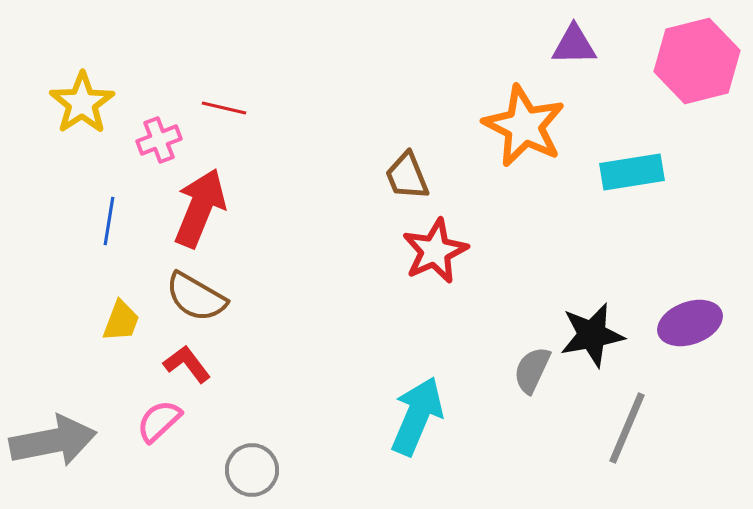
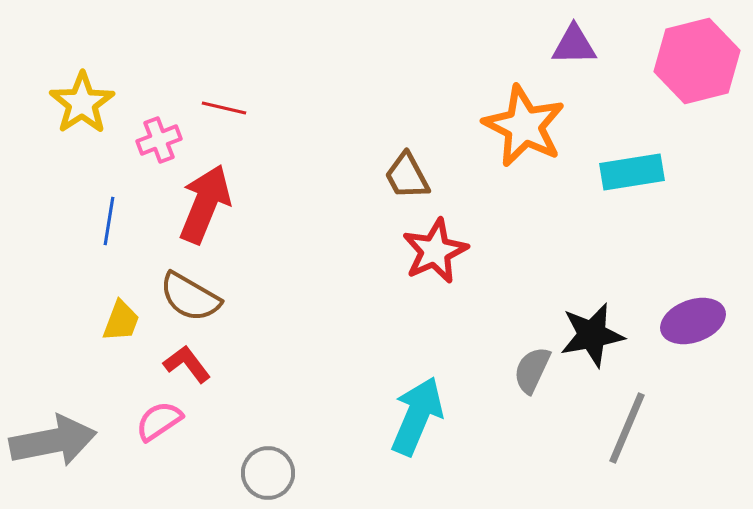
brown trapezoid: rotated 6 degrees counterclockwise
red arrow: moved 5 px right, 4 px up
brown semicircle: moved 6 px left
purple ellipse: moved 3 px right, 2 px up
pink semicircle: rotated 9 degrees clockwise
gray circle: moved 16 px right, 3 px down
